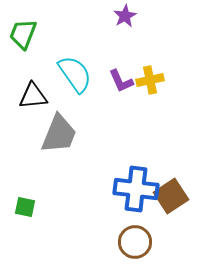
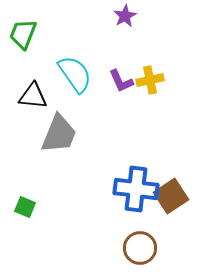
black triangle: rotated 12 degrees clockwise
green square: rotated 10 degrees clockwise
brown circle: moved 5 px right, 6 px down
